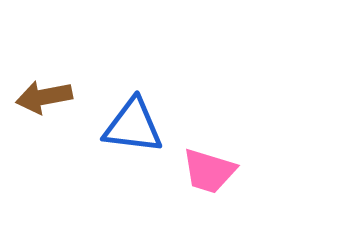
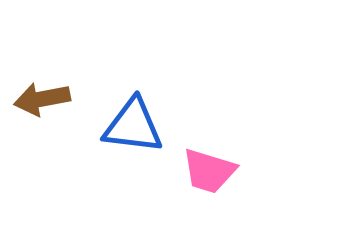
brown arrow: moved 2 px left, 2 px down
